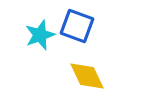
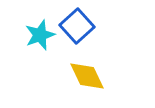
blue square: rotated 28 degrees clockwise
